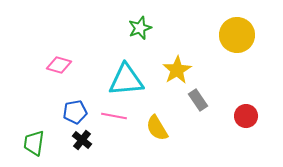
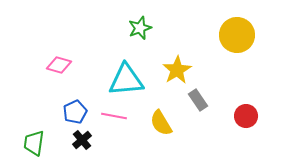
blue pentagon: rotated 15 degrees counterclockwise
yellow semicircle: moved 4 px right, 5 px up
black cross: rotated 12 degrees clockwise
